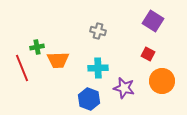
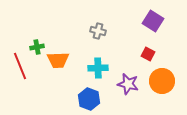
red line: moved 2 px left, 2 px up
purple star: moved 4 px right, 4 px up
